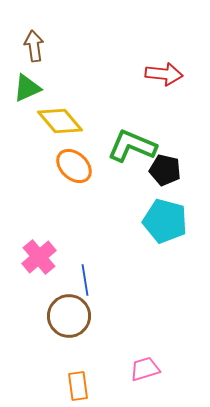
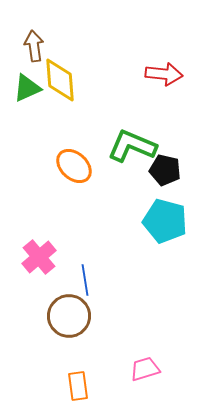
yellow diamond: moved 41 px up; rotated 36 degrees clockwise
